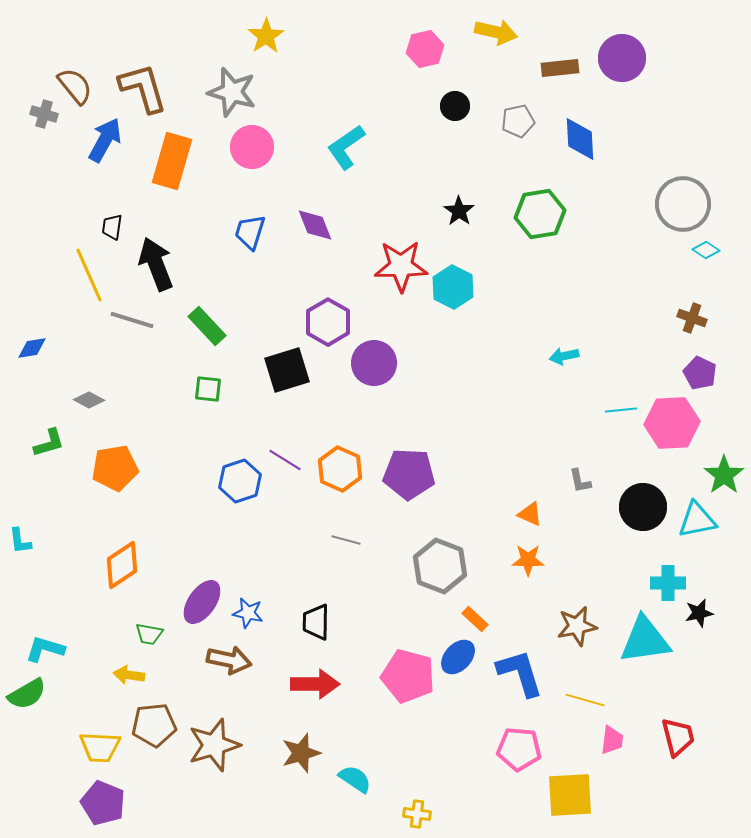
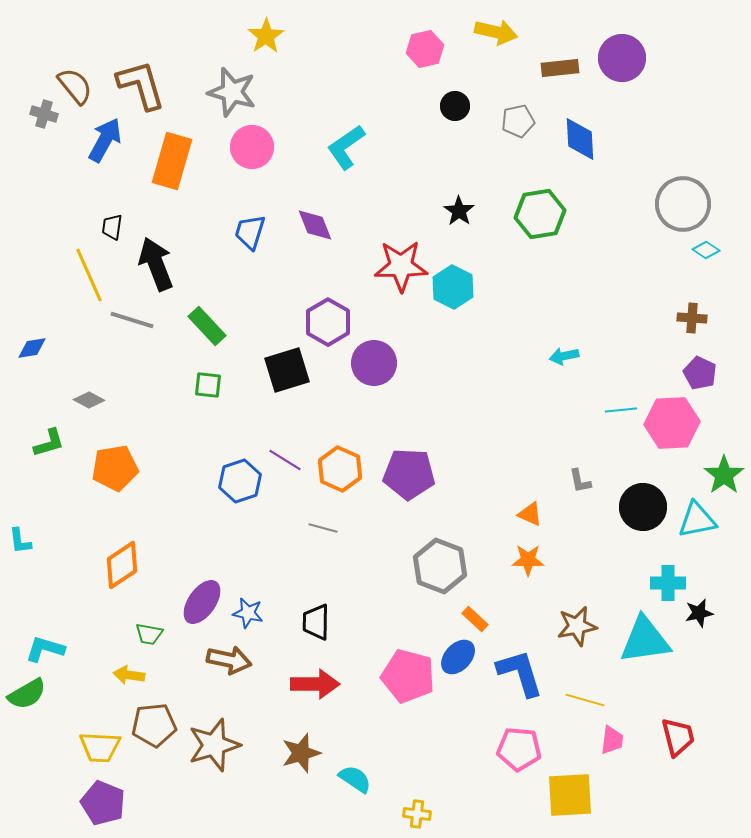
brown L-shape at (143, 88): moved 2 px left, 3 px up
brown cross at (692, 318): rotated 16 degrees counterclockwise
green square at (208, 389): moved 4 px up
gray line at (346, 540): moved 23 px left, 12 px up
